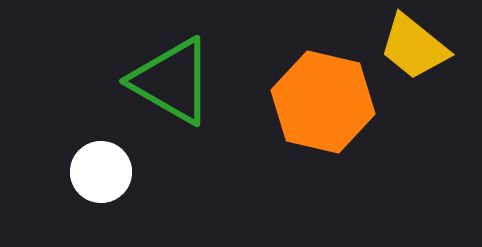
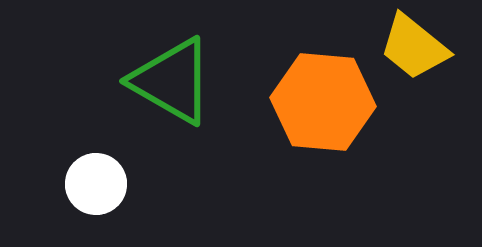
orange hexagon: rotated 8 degrees counterclockwise
white circle: moved 5 px left, 12 px down
